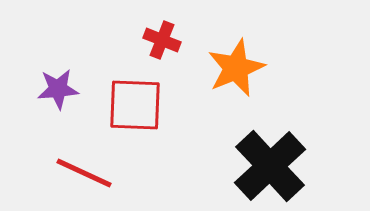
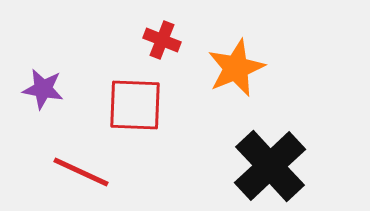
purple star: moved 15 px left; rotated 15 degrees clockwise
red line: moved 3 px left, 1 px up
